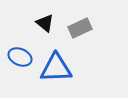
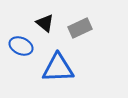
blue ellipse: moved 1 px right, 11 px up
blue triangle: moved 2 px right
